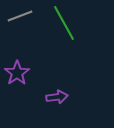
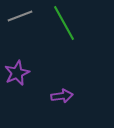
purple star: rotated 10 degrees clockwise
purple arrow: moved 5 px right, 1 px up
